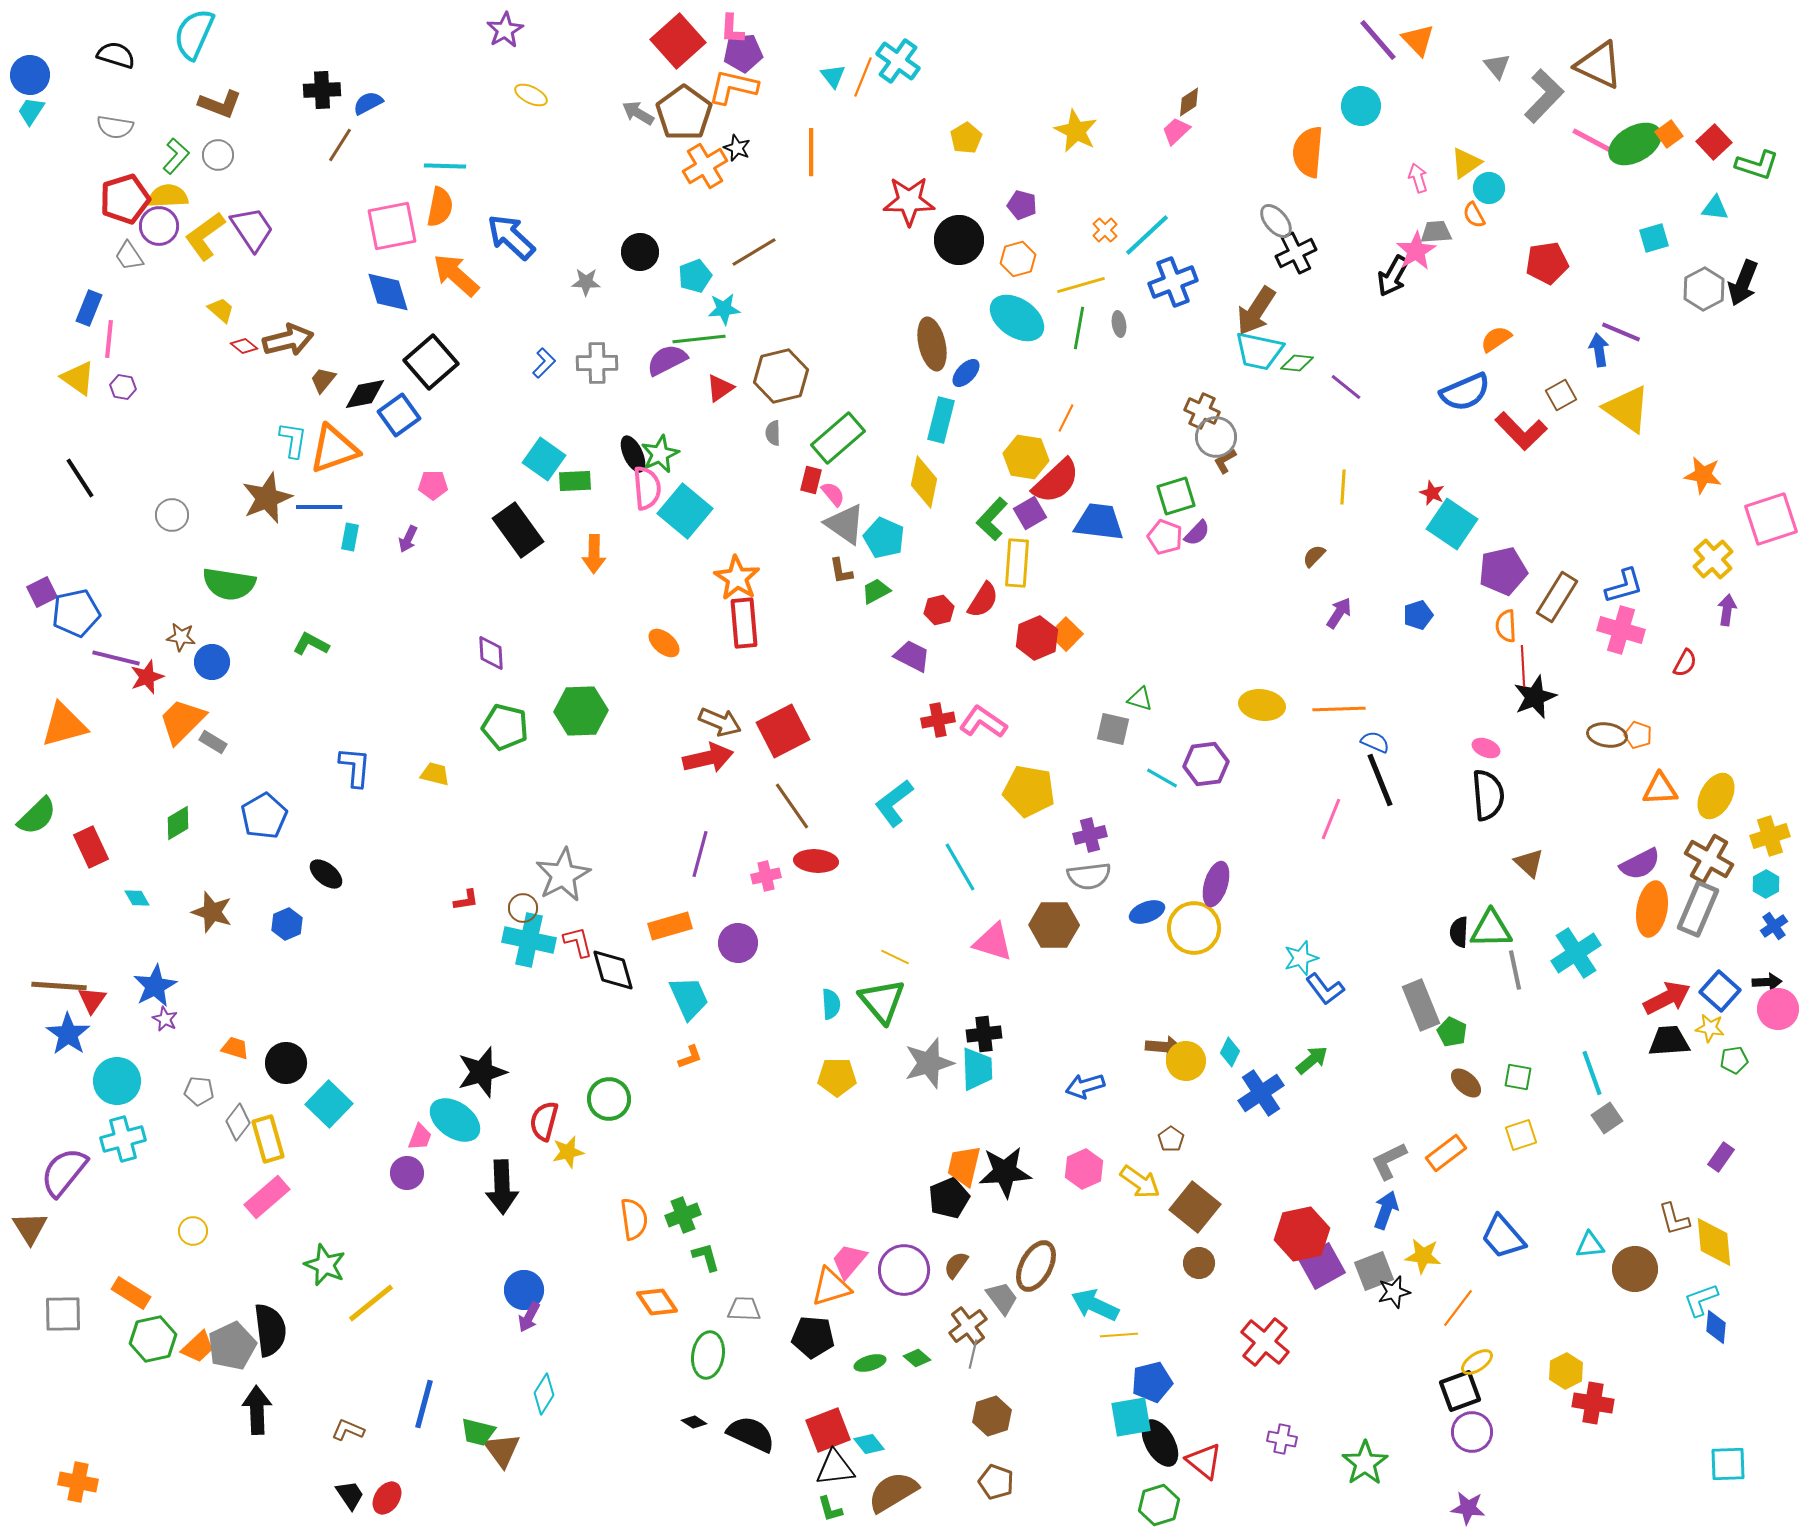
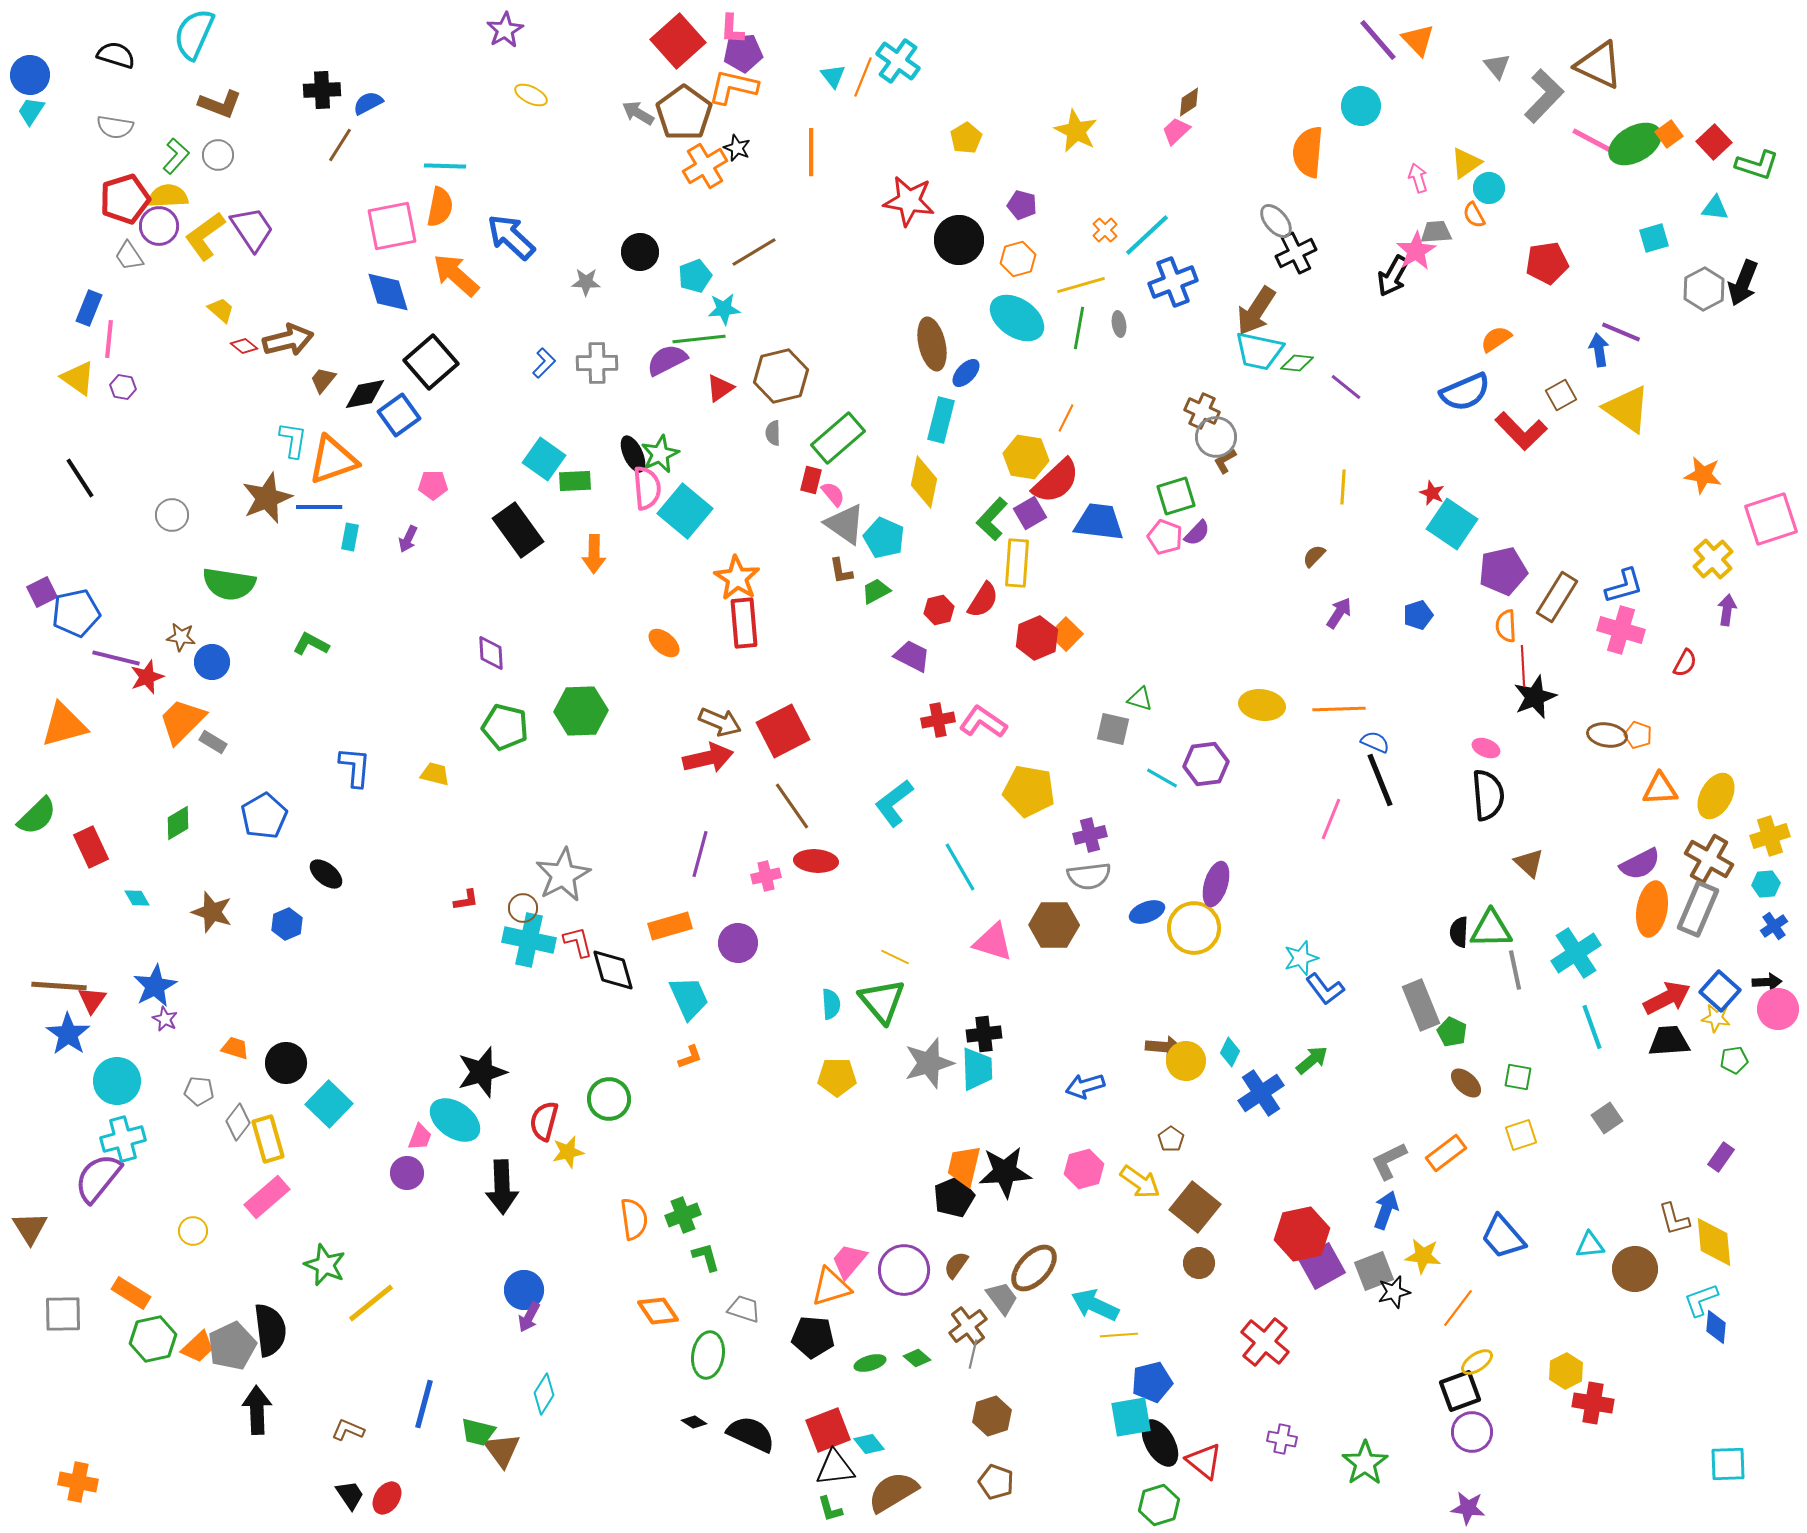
red star at (909, 201): rotated 9 degrees clockwise
orange triangle at (334, 449): moved 1 px left, 11 px down
cyan hexagon at (1766, 884): rotated 24 degrees clockwise
yellow star at (1710, 1028): moved 6 px right, 10 px up
cyan line at (1592, 1073): moved 46 px up
pink hexagon at (1084, 1169): rotated 9 degrees clockwise
purple semicircle at (64, 1172): moved 34 px right, 6 px down
black pentagon at (949, 1198): moved 5 px right, 1 px up
brown ellipse at (1036, 1266): moved 2 px left, 2 px down; rotated 15 degrees clockwise
orange diamond at (657, 1302): moved 1 px right, 9 px down
gray trapezoid at (744, 1309): rotated 16 degrees clockwise
